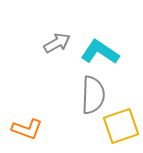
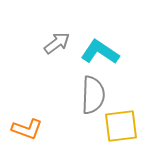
gray arrow: rotated 8 degrees counterclockwise
yellow square: rotated 12 degrees clockwise
